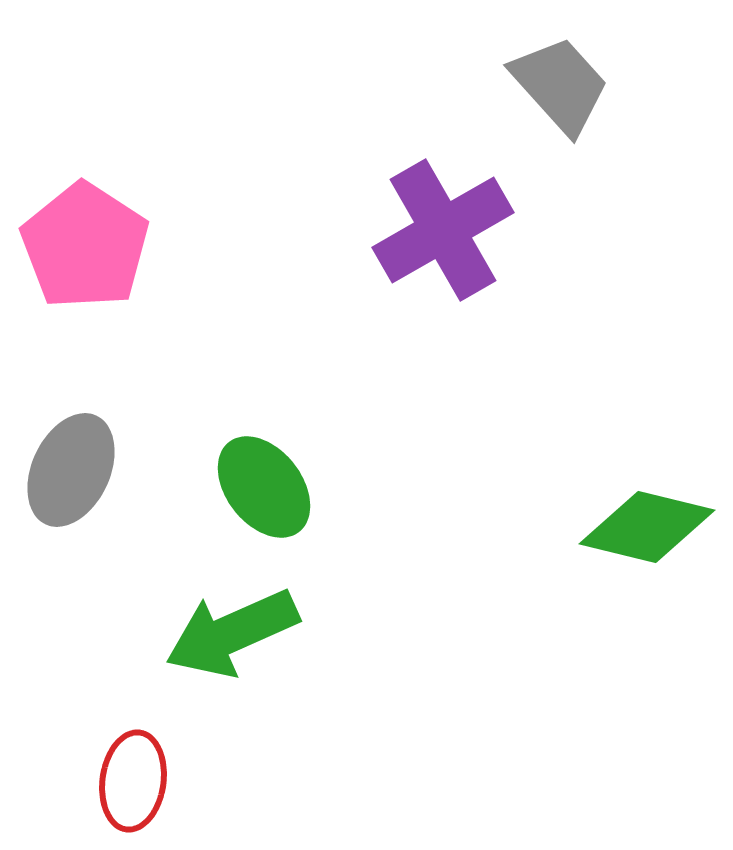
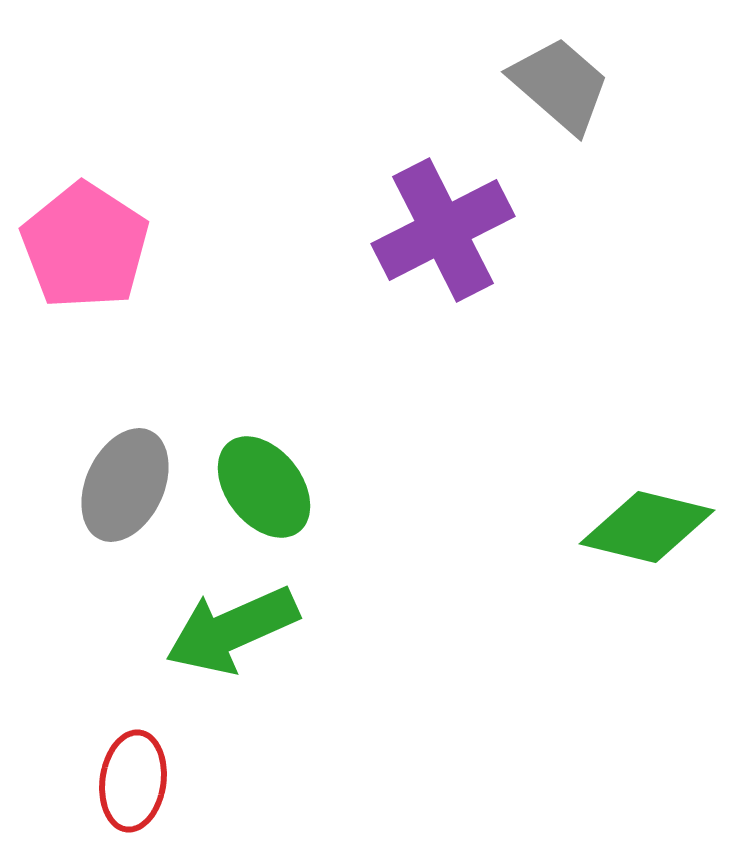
gray trapezoid: rotated 7 degrees counterclockwise
purple cross: rotated 3 degrees clockwise
gray ellipse: moved 54 px right, 15 px down
green arrow: moved 3 px up
